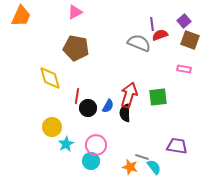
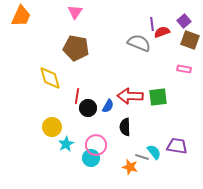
pink triangle: rotated 28 degrees counterclockwise
red semicircle: moved 2 px right, 3 px up
red arrow: moved 1 px right, 1 px down; rotated 105 degrees counterclockwise
black semicircle: moved 14 px down
cyan circle: moved 3 px up
cyan semicircle: moved 15 px up
